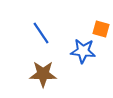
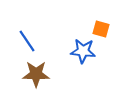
blue line: moved 14 px left, 8 px down
brown star: moved 7 px left
